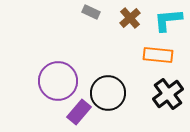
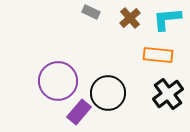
cyan L-shape: moved 1 px left, 1 px up
